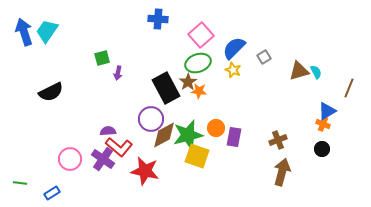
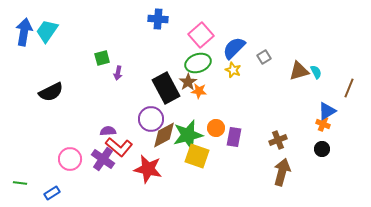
blue arrow: rotated 28 degrees clockwise
red star: moved 3 px right, 2 px up
